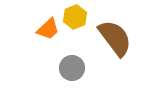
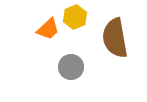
brown semicircle: rotated 153 degrees counterclockwise
gray circle: moved 1 px left, 1 px up
